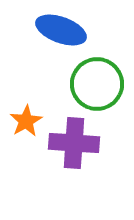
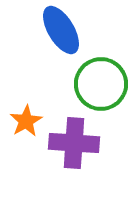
blue ellipse: rotated 39 degrees clockwise
green circle: moved 4 px right
